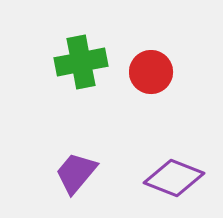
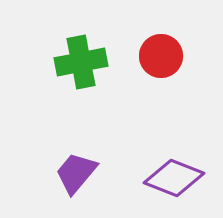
red circle: moved 10 px right, 16 px up
